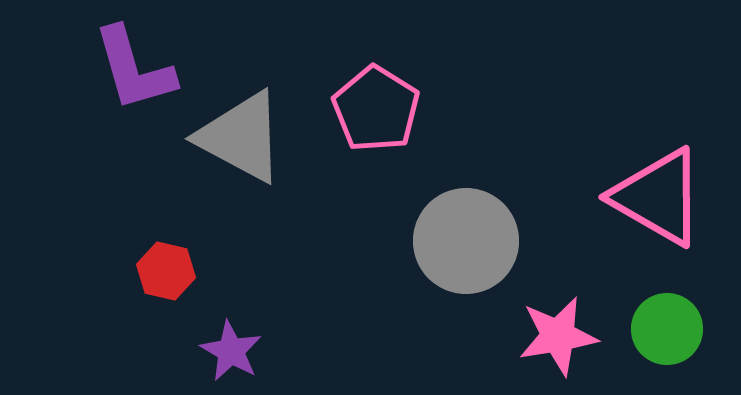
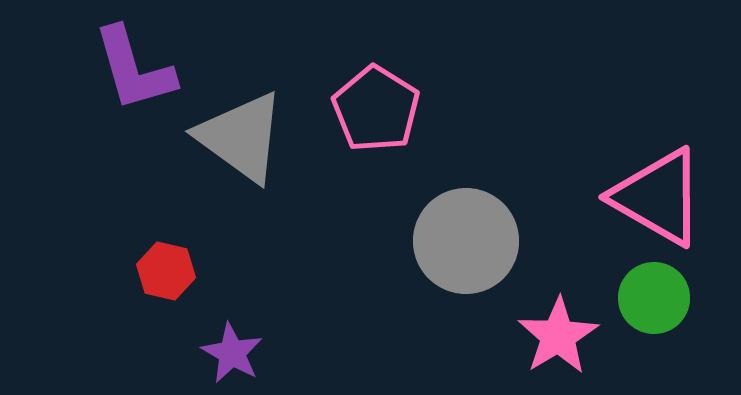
gray triangle: rotated 8 degrees clockwise
green circle: moved 13 px left, 31 px up
pink star: rotated 22 degrees counterclockwise
purple star: moved 1 px right, 2 px down
